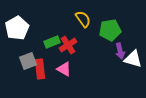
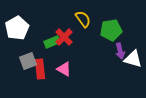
green pentagon: moved 1 px right
red cross: moved 4 px left, 8 px up; rotated 12 degrees counterclockwise
